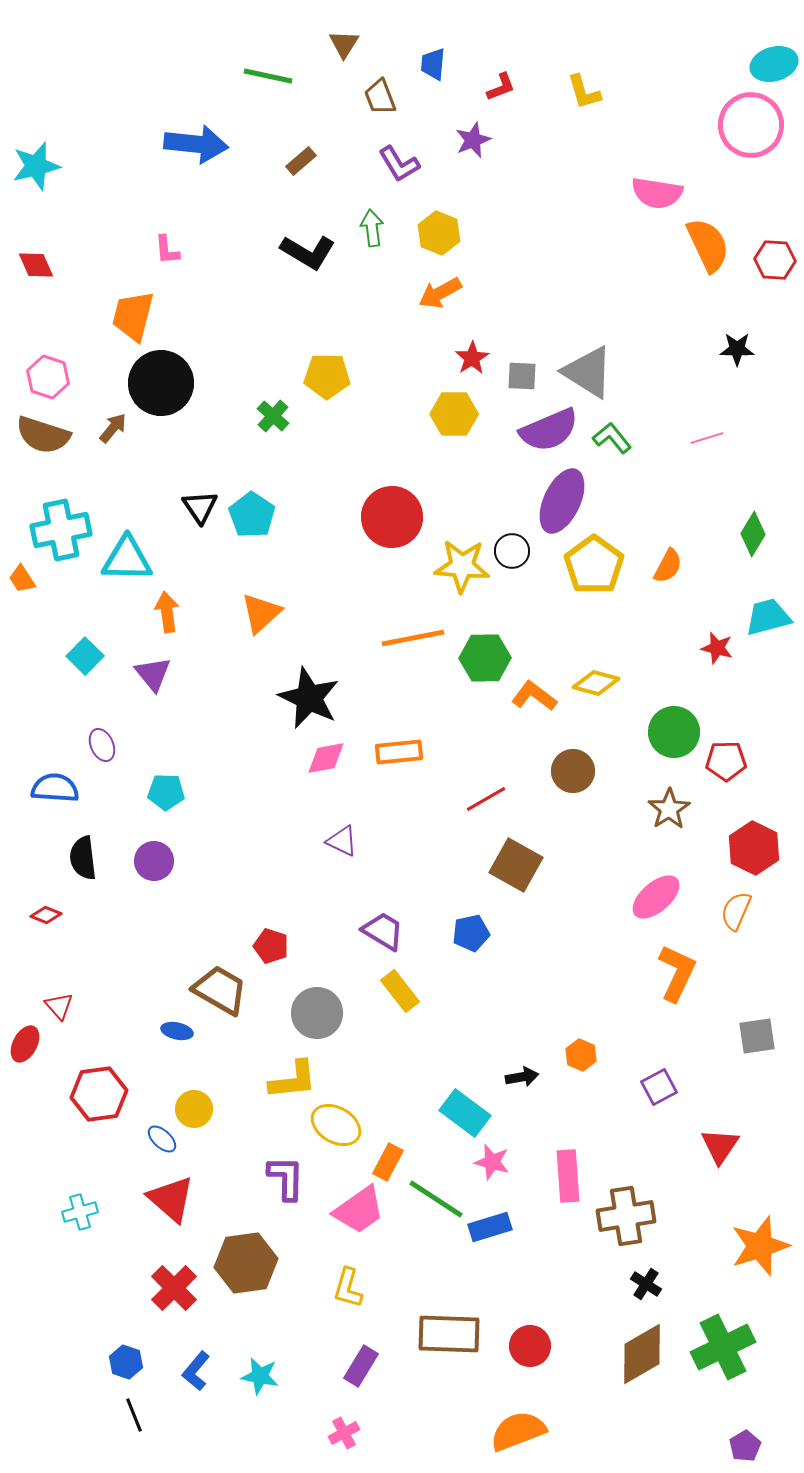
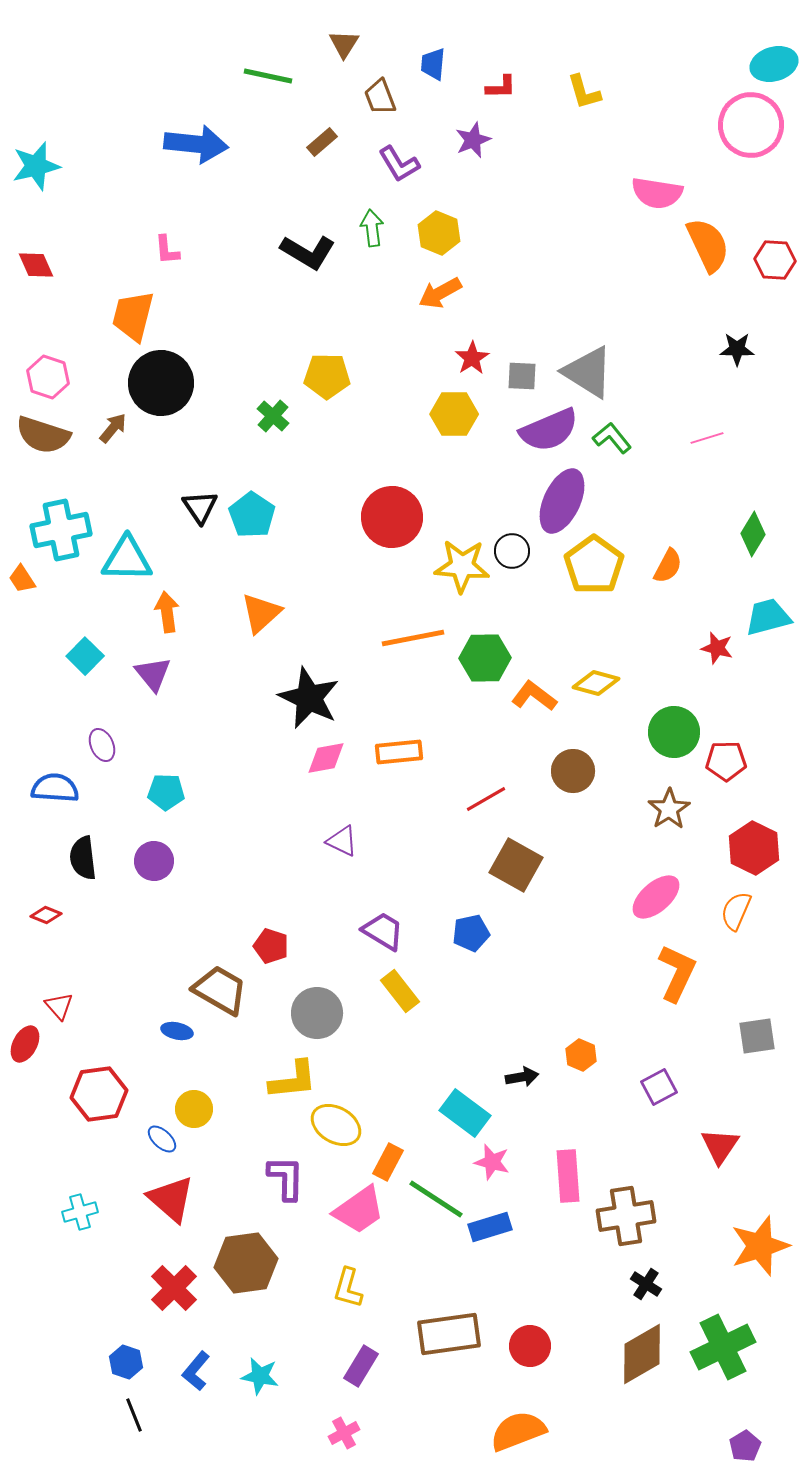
red L-shape at (501, 87): rotated 20 degrees clockwise
brown rectangle at (301, 161): moved 21 px right, 19 px up
brown rectangle at (449, 1334): rotated 10 degrees counterclockwise
